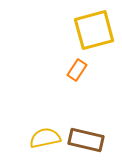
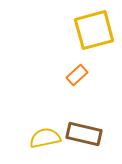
orange rectangle: moved 5 px down; rotated 15 degrees clockwise
brown rectangle: moved 2 px left, 6 px up
